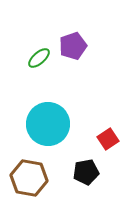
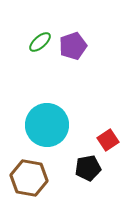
green ellipse: moved 1 px right, 16 px up
cyan circle: moved 1 px left, 1 px down
red square: moved 1 px down
black pentagon: moved 2 px right, 4 px up
